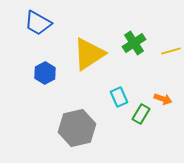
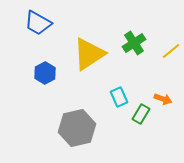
yellow line: rotated 24 degrees counterclockwise
